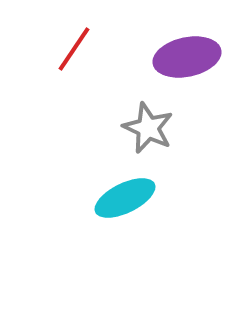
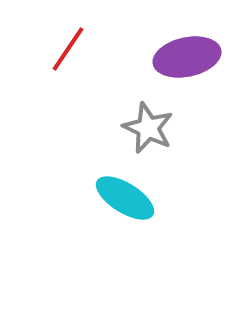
red line: moved 6 px left
cyan ellipse: rotated 58 degrees clockwise
